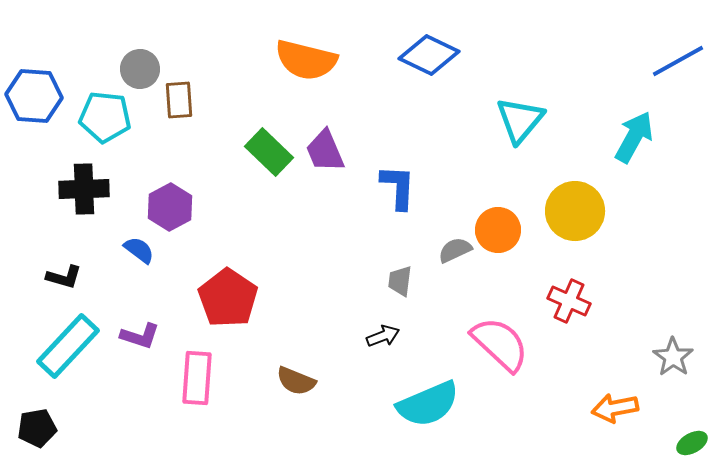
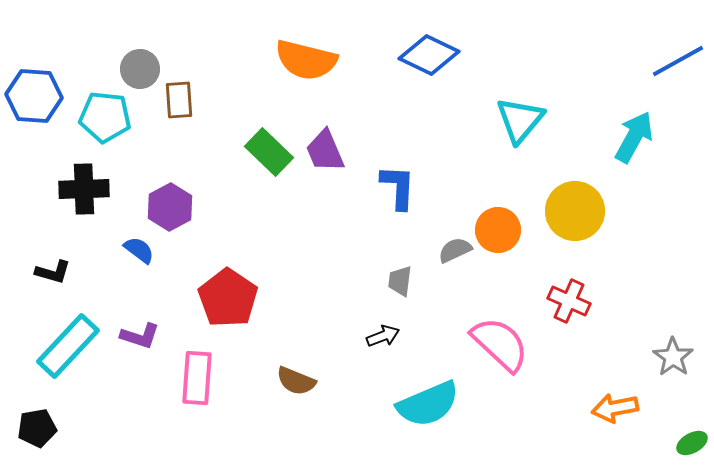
black L-shape: moved 11 px left, 5 px up
